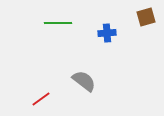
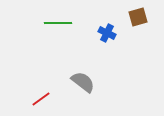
brown square: moved 8 px left
blue cross: rotated 30 degrees clockwise
gray semicircle: moved 1 px left, 1 px down
